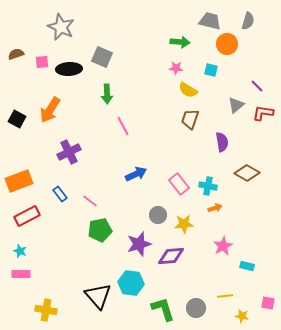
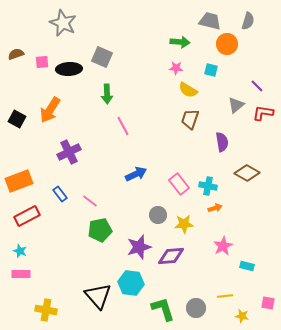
gray star at (61, 27): moved 2 px right, 4 px up
purple star at (139, 244): moved 3 px down
